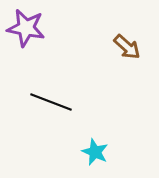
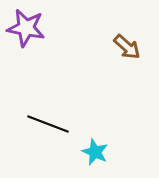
black line: moved 3 px left, 22 px down
